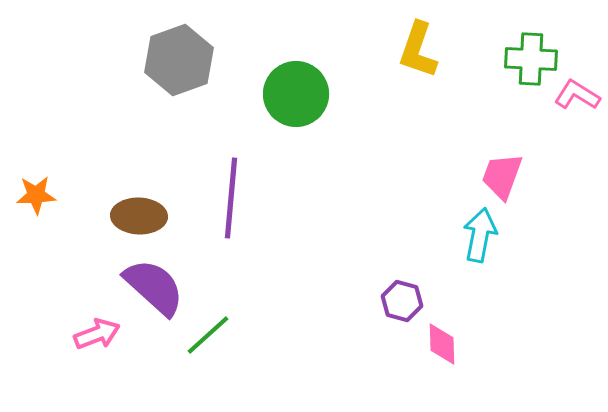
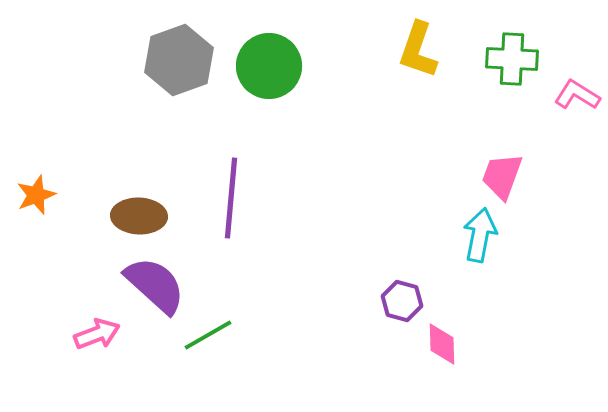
green cross: moved 19 px left
green circle: moved 27 px left, 28 px up
orange star: rotated 18 degrees counterclockwise
purple semicircle: moved 1 px right, 2 px up
green line: rotated 12 degrees clockwise
